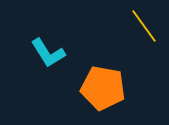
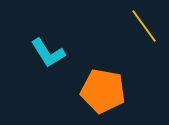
orange pentagon: moved 3 px down
